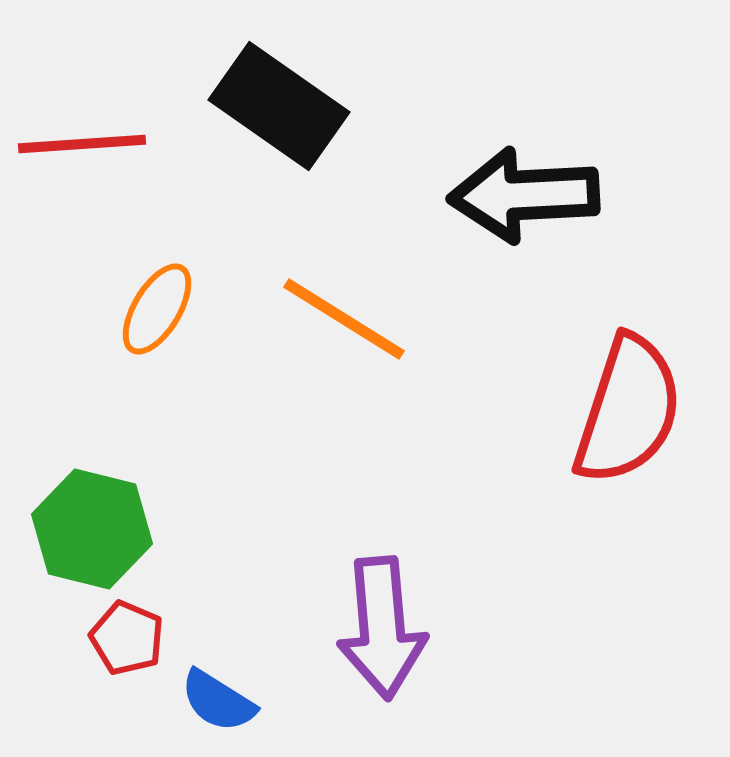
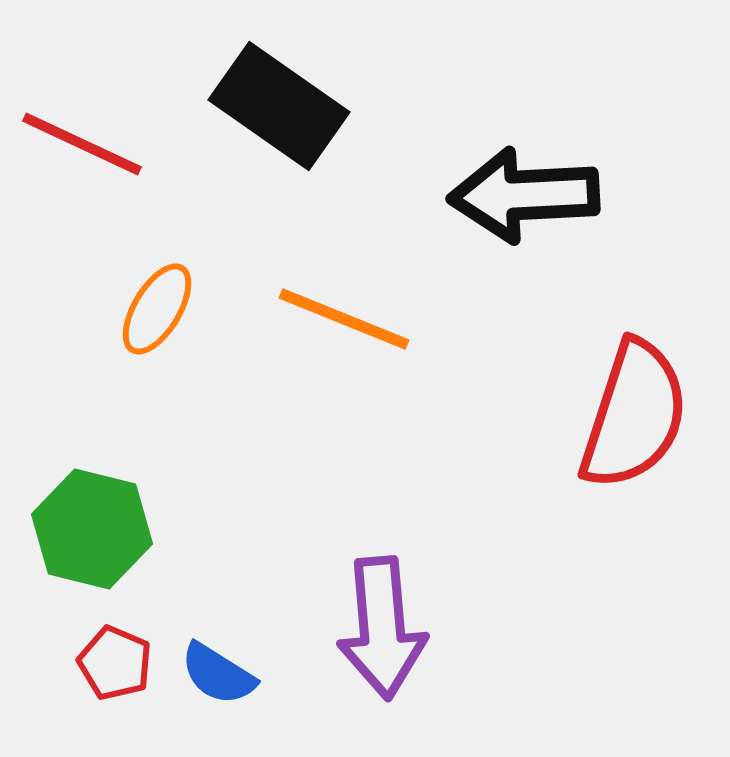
red line: rotated 29 degrees clockwise
orange line: rotated 10 degrees counterclockwise
red semicircle: moved 6 px right, 5 px down
red pentagon: moved 12 px left, 25 px down
blue semicircle: moved 27 px up
